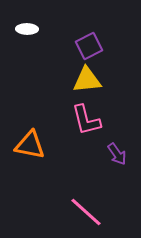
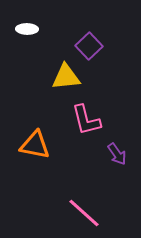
purple square: rotated 16 degrees counterclockwise
yellow triangle: moved 21 px left, 3 px up
orange triangle: moved 5 px right
pink line: moved 2 px left, 1 px down
